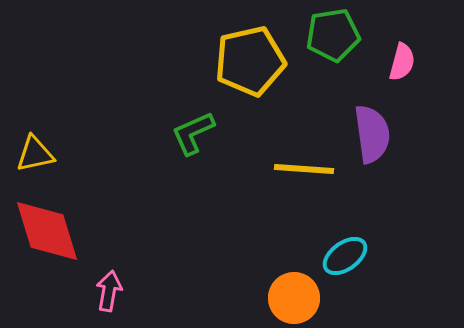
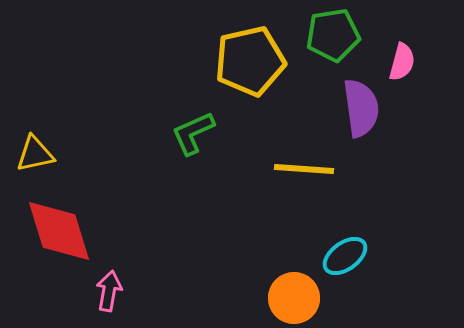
purple semicircle: moved 11 px left, 26 px up
red diamond: moved 12 px right
